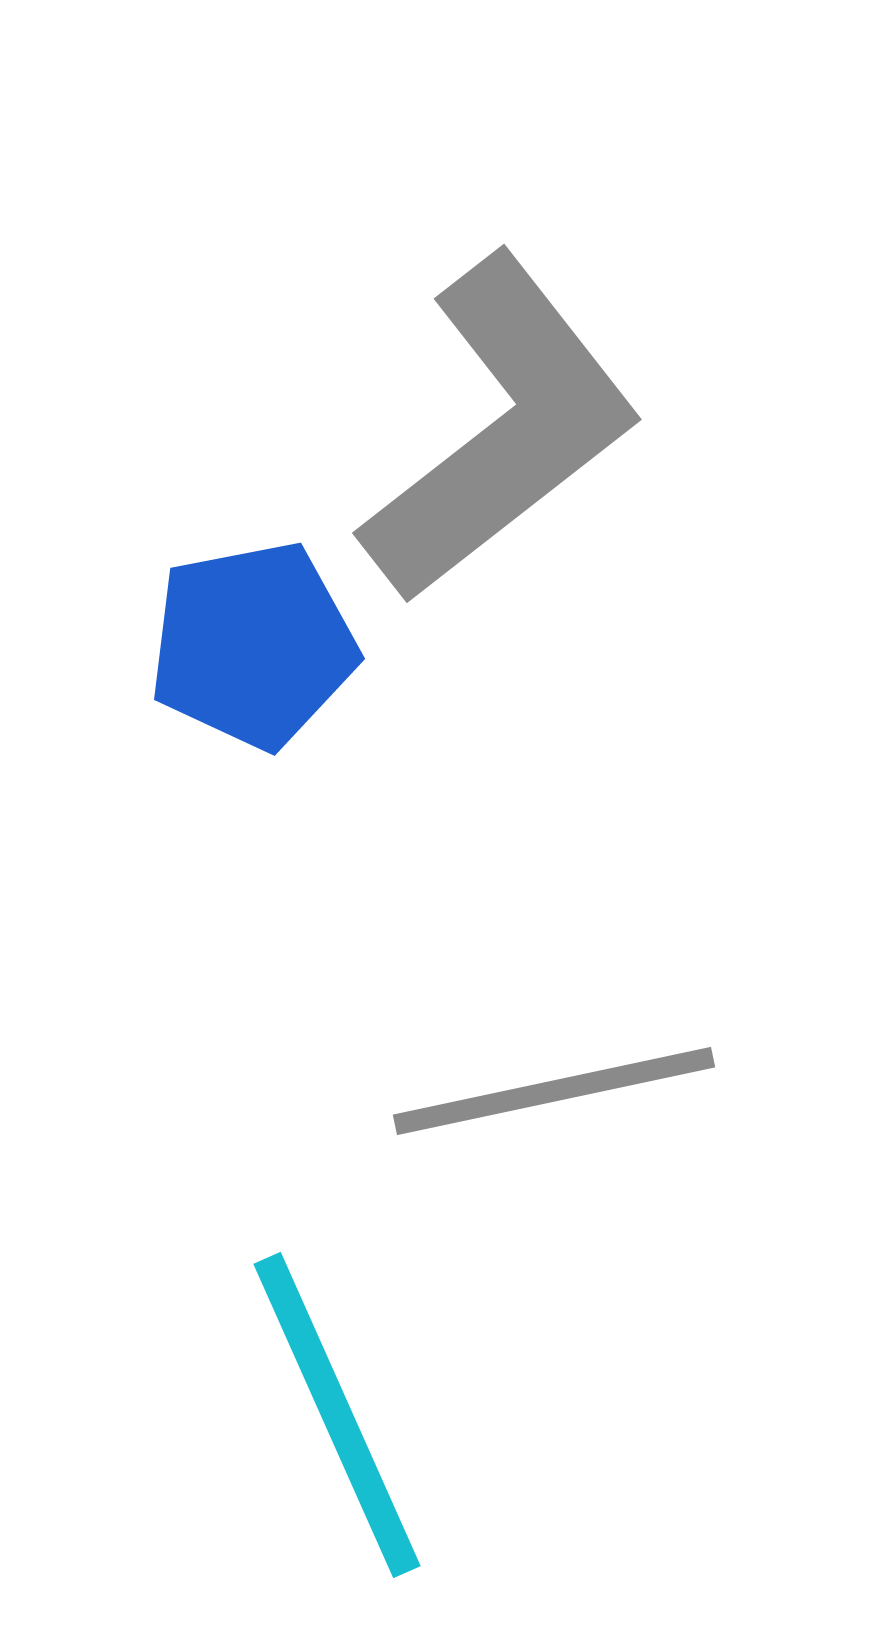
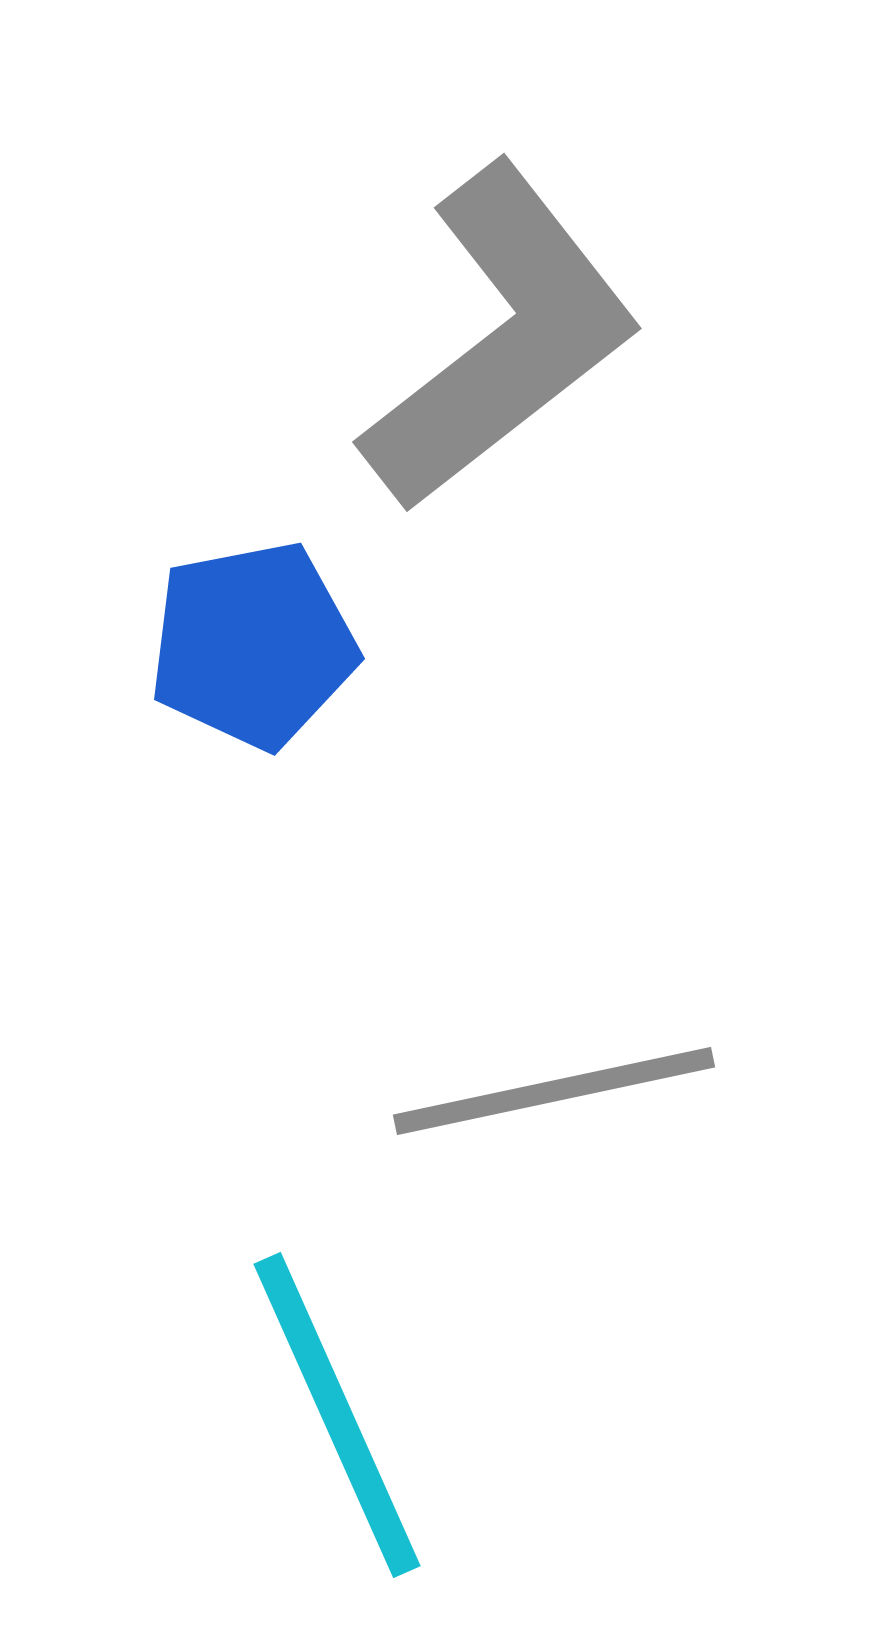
gray L-shape: moved 91 px up
